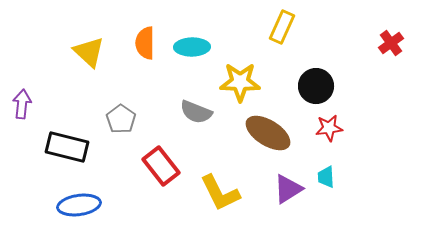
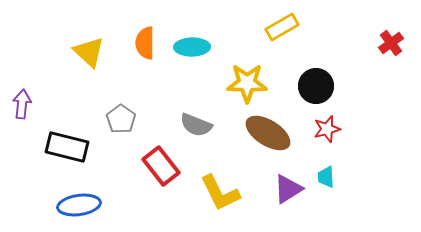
yellow rectangle: rotated 36 degrees clockwise
yellow star: moved 7 px right, 1 px down
gray semicircle: moved 13 px down
red star: moved 2 px left, 1 px down; rotated 8 degrees counterclockwise
